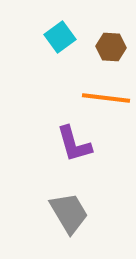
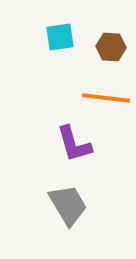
cyan square: rotated 28 degrees clockwise
gray trapezoid: moved 1 px left, 8 px up
